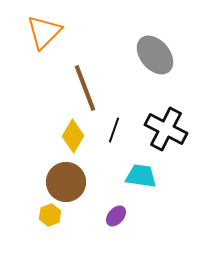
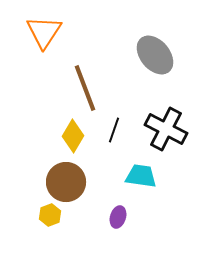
orange triangle: rotated 12 degrees counterclockwise
purple ellipse: moved 2 px right, 1 px down; rotated 25 degrees counterclockwise
